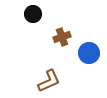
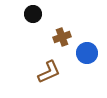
blue circle: moved 2 px left
brown L-shape: moved 9 px up
